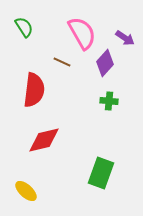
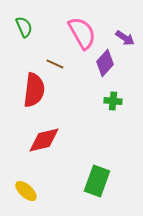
green semicircle: rotated 10 degrees clockwise
brown line: moved 7 px left, 2 px down
green cross: moved 4 px right
green rectangle: moved 4 px left, 8 px down
